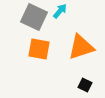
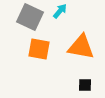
gray square: moved 4 px left
orange triangle: rotated 28 degrees clockwise
black square: rotated 24 degrees counterclockwise
